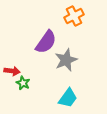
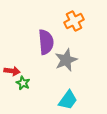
orange cross: moved 5 px down
purple semicircle: rotated 40 degrees counterclockwise
cyan trapezoid: moved 2 px down
